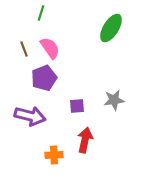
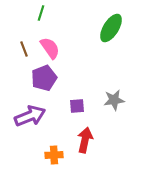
purple arrow: rotated 36 degrees counterclockwise
